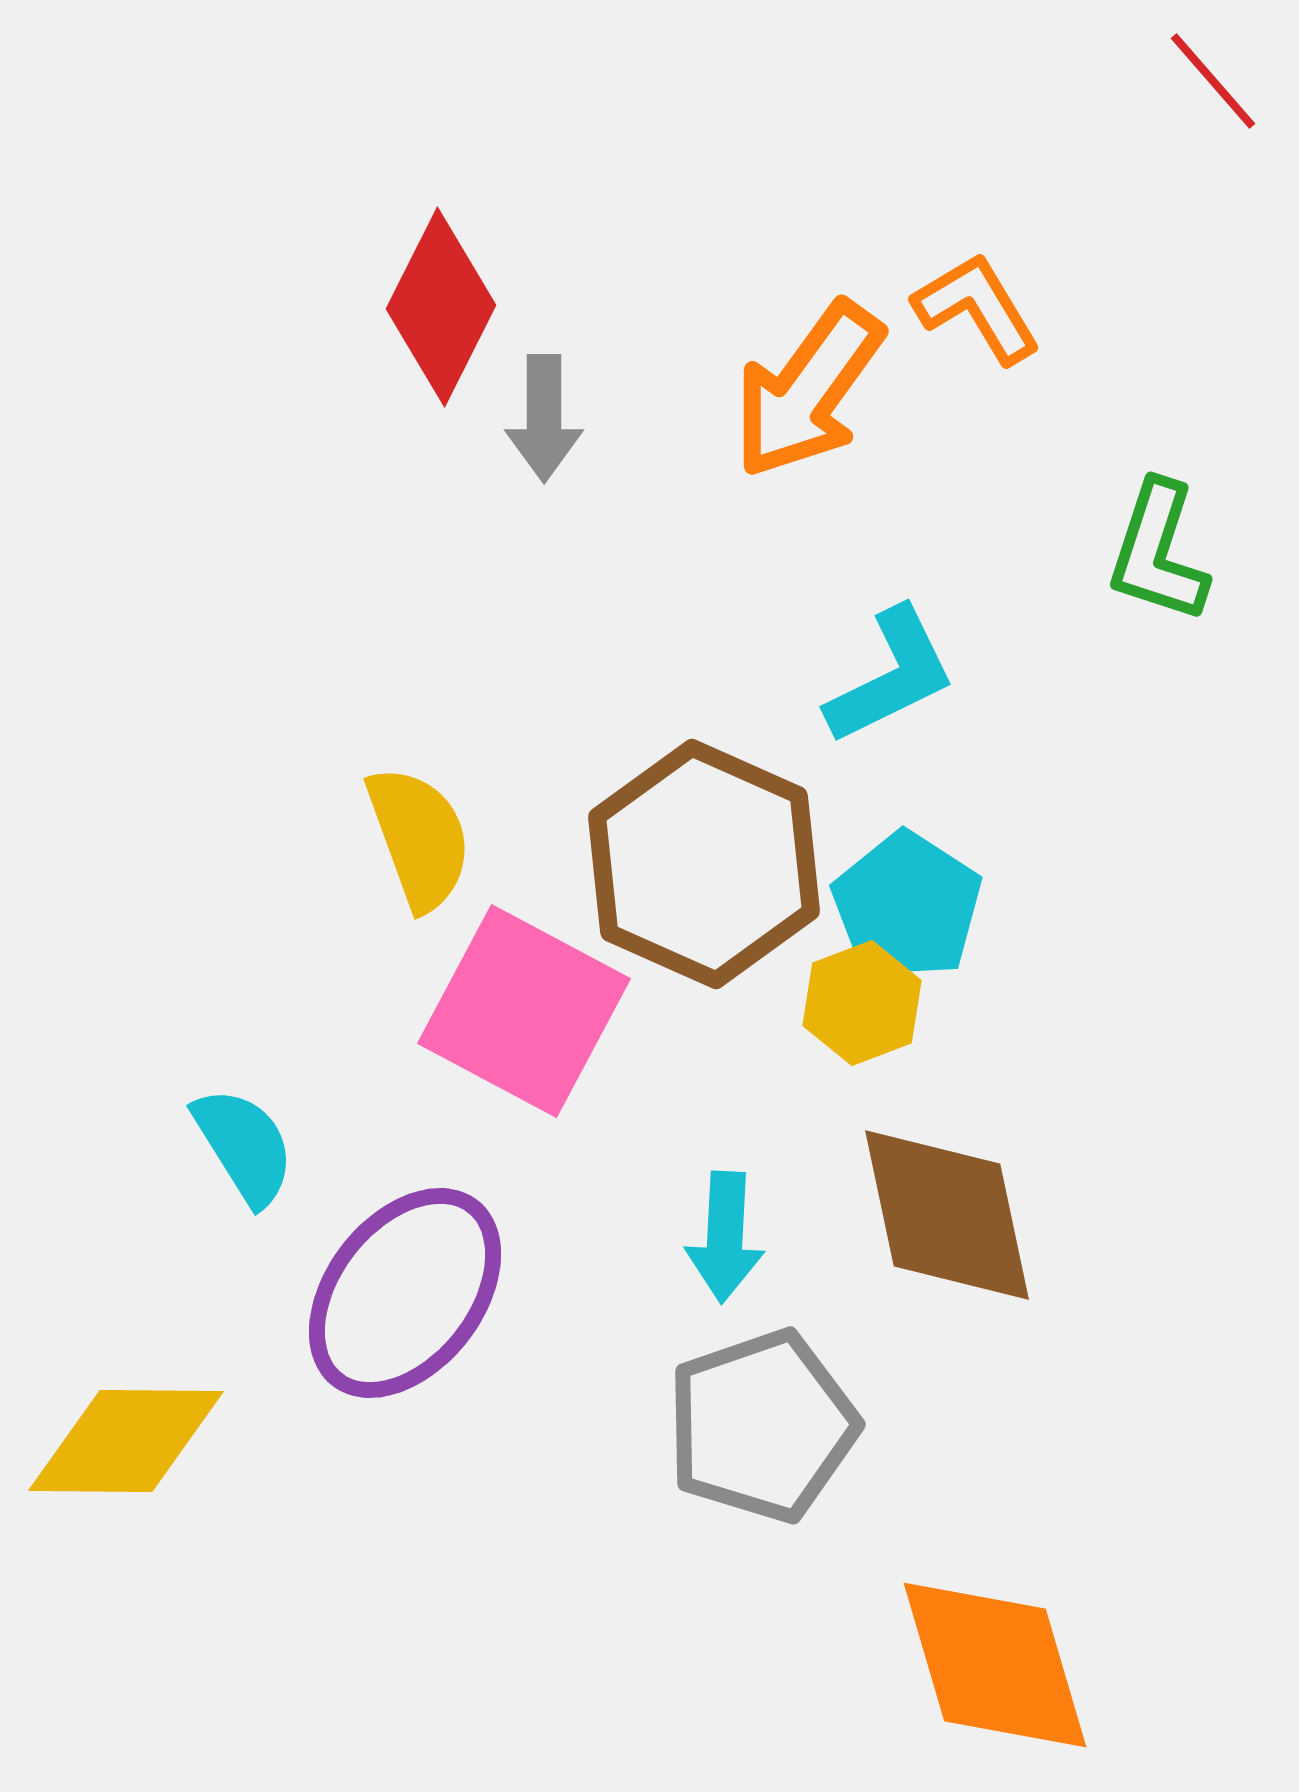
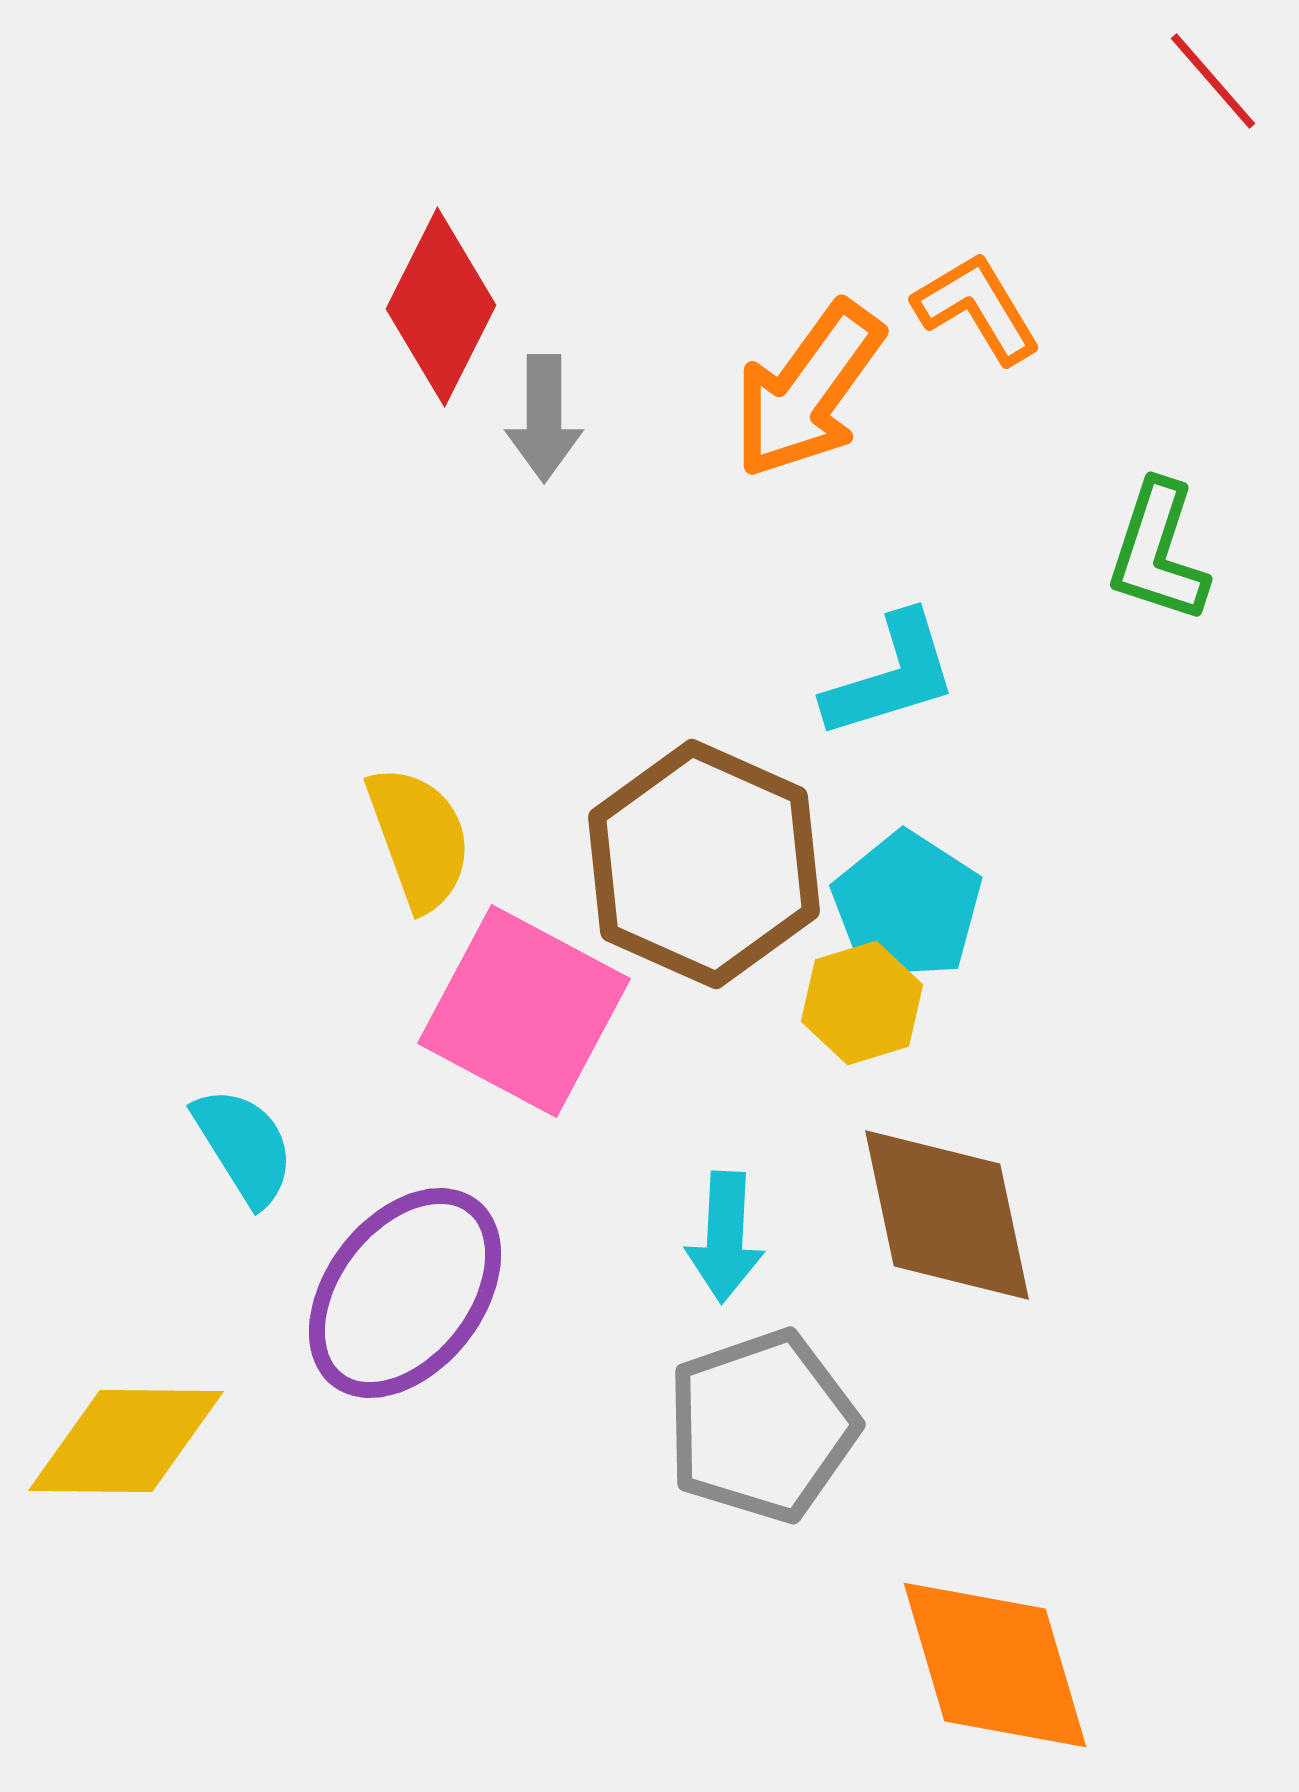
cyan L-shape: rotated 9 degrees clockwise
yellow hexagon: rotated 4 degrees clockwise
